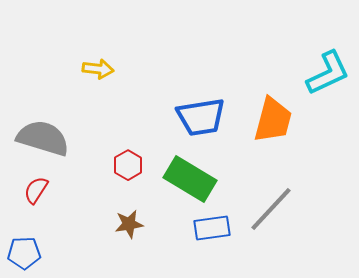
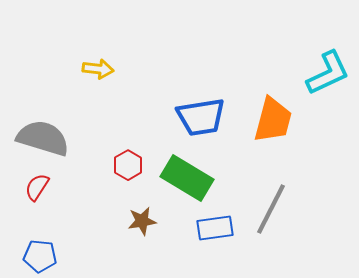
green rectangle: moved 3 px left, 1 px up
red semicircle: moved 1 px right, 3 px up
gray line: rotated 16 degrees counterclockwise
brown star: moved 13 px right, 3 px up
blue rectangle: moved 3 px right
blue pentagon: moved 16 px right, 3 px down; rotated 8 degrees clockwise
